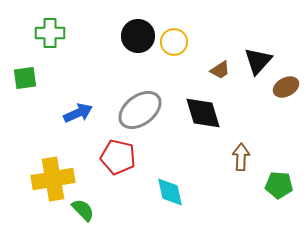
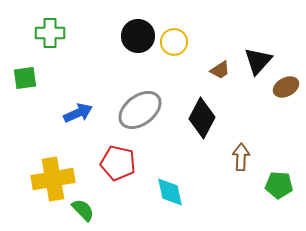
black diamond: moved 1 px left, 5 px down; rotated 45 degrees clockwise
red pentagon: moved 6 px down
